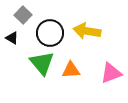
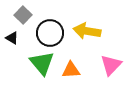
pink triangle: moved 8 px up; rotated 25 degrees counterclockwise
